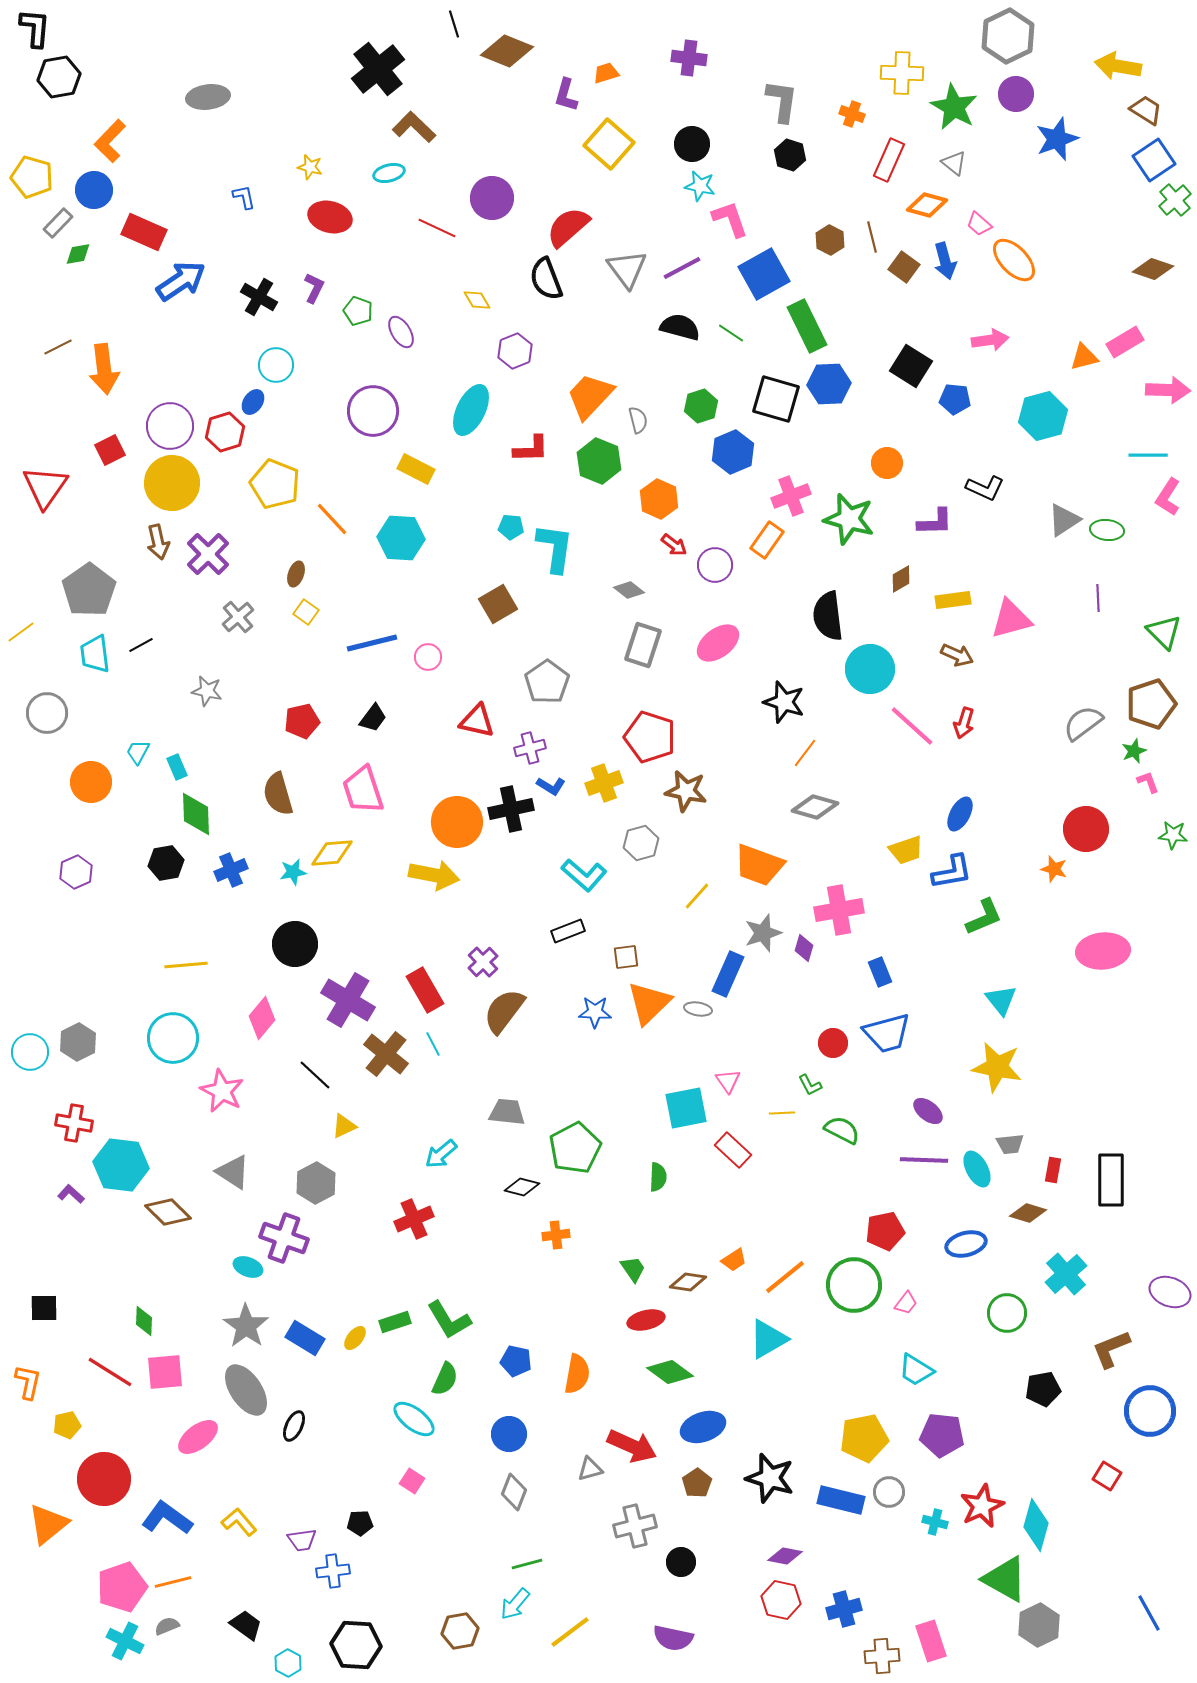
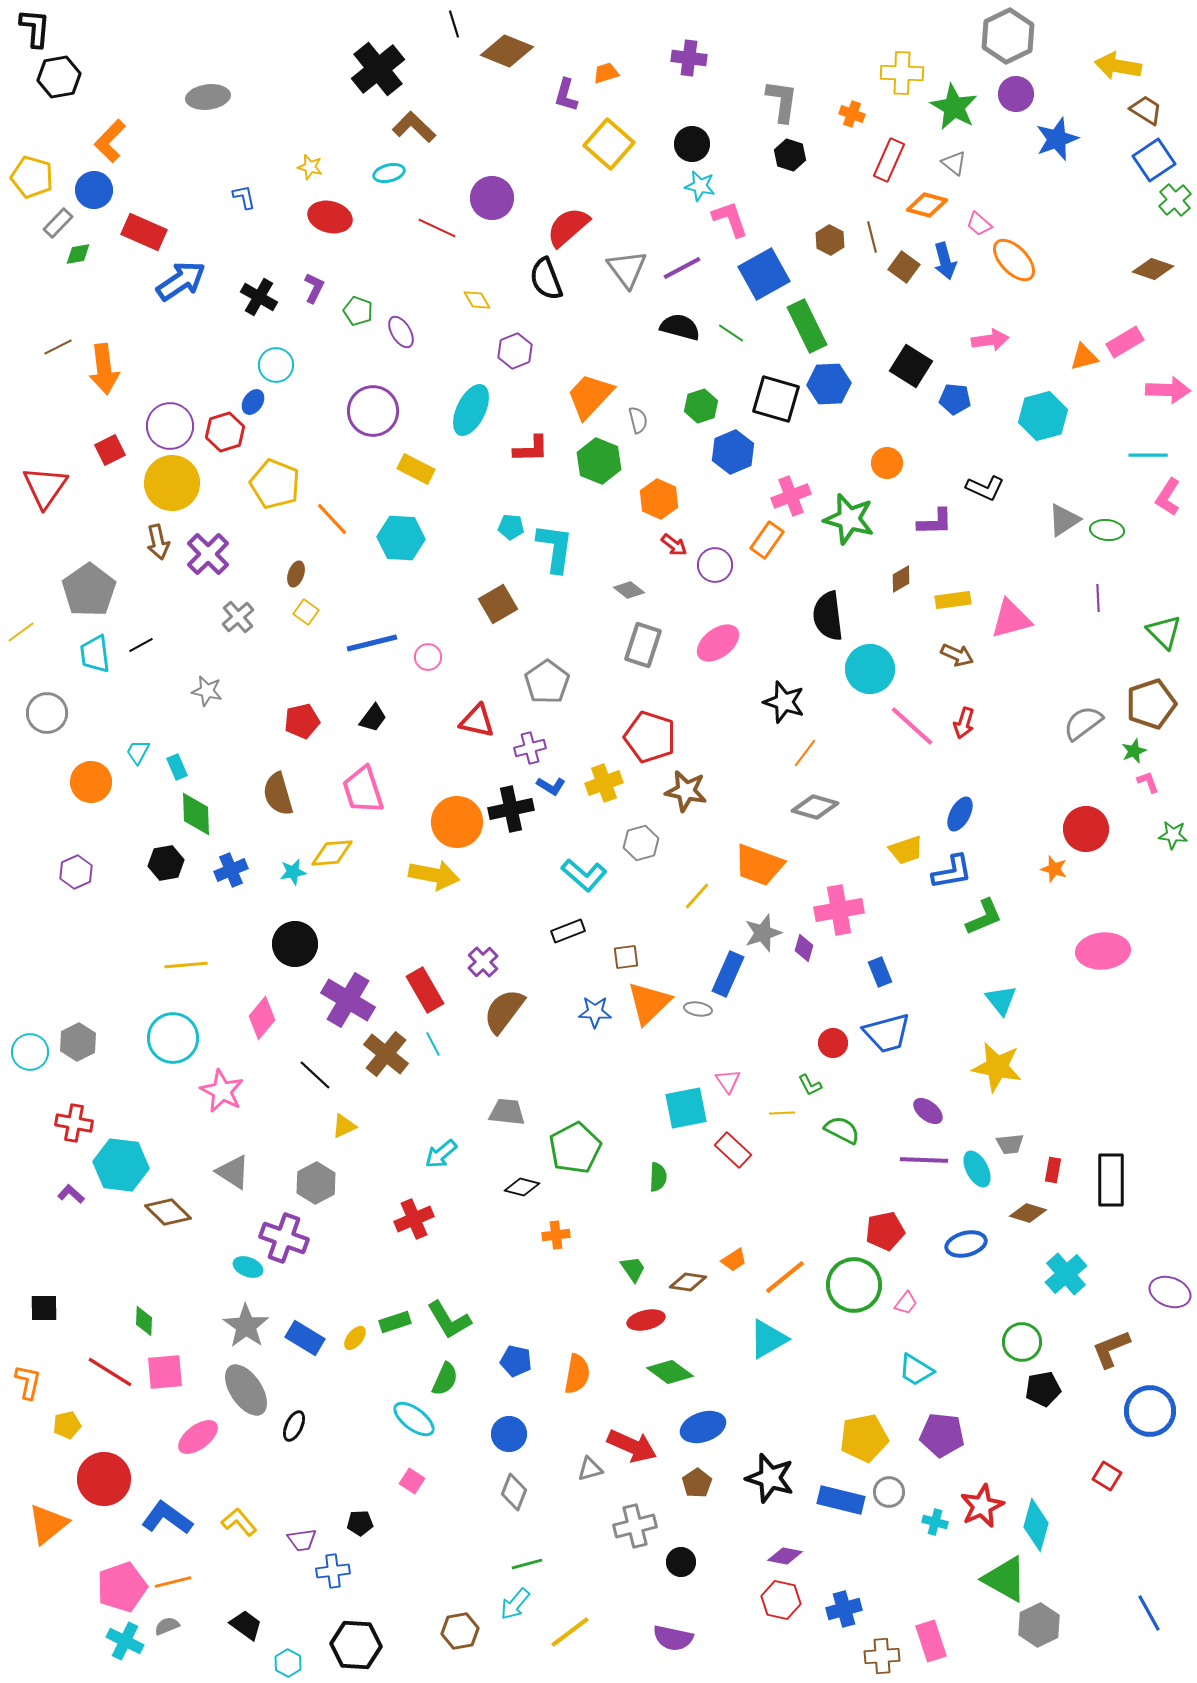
green circle at (1007, 1313): moved 15 px right, 29 px down
